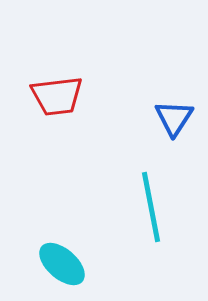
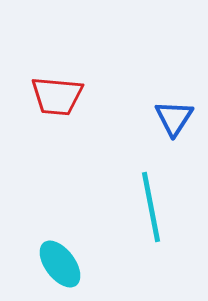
red trapezoid: rotated 12 degrees clockwise
cyan ellipse: moved 2 px left; rotated 12 degrees clockwise
